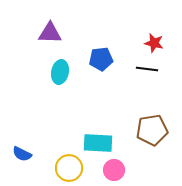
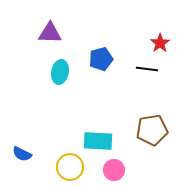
red star: moved 6 px right; rotated 24 degrees clockwise
blue pentagon: rotated 10 degrees counterclockwise
cyan rectangle: moved 2 px up
yellow circle: moved 1 px right, 1 px up
